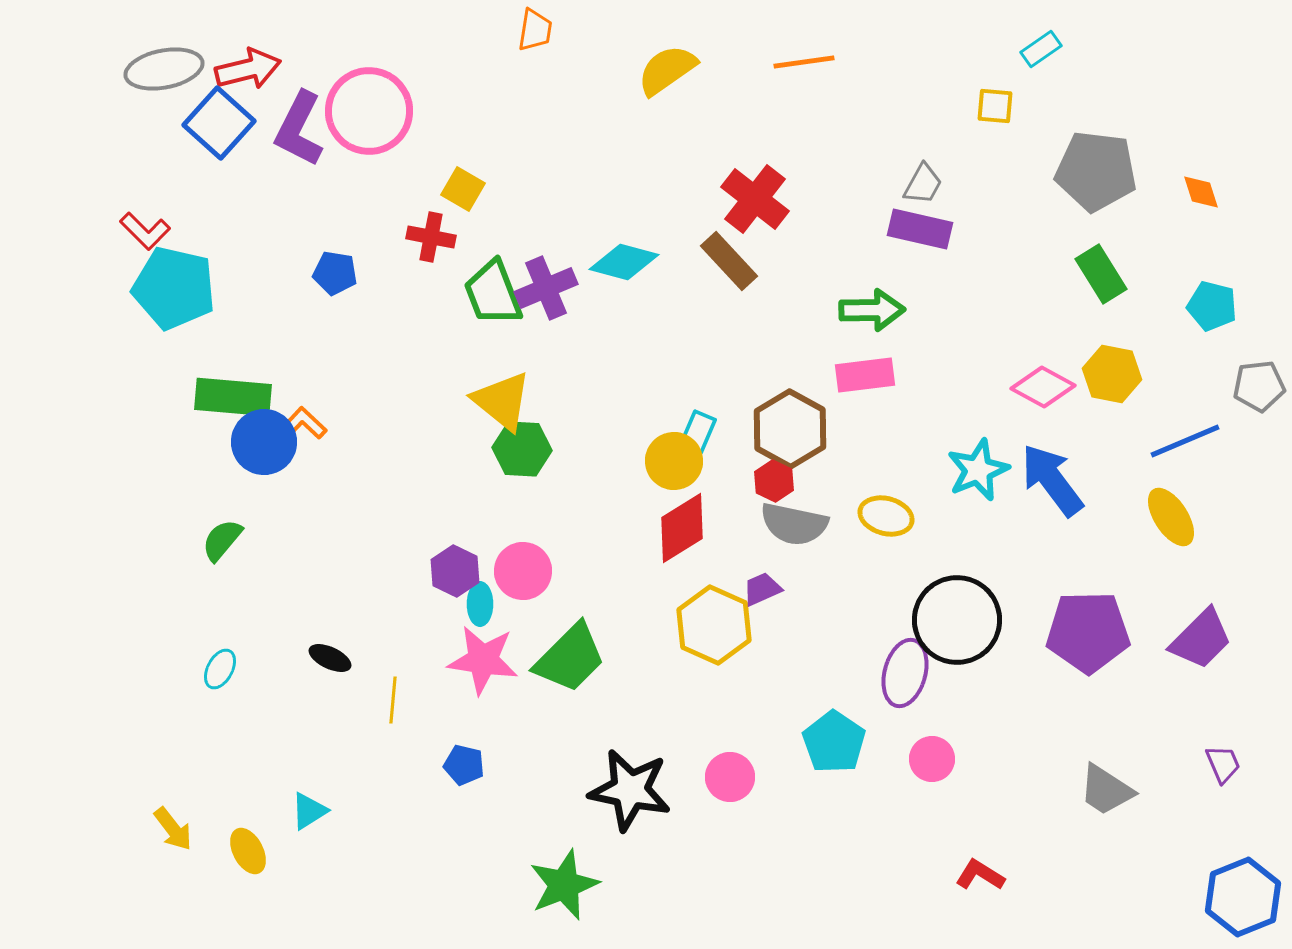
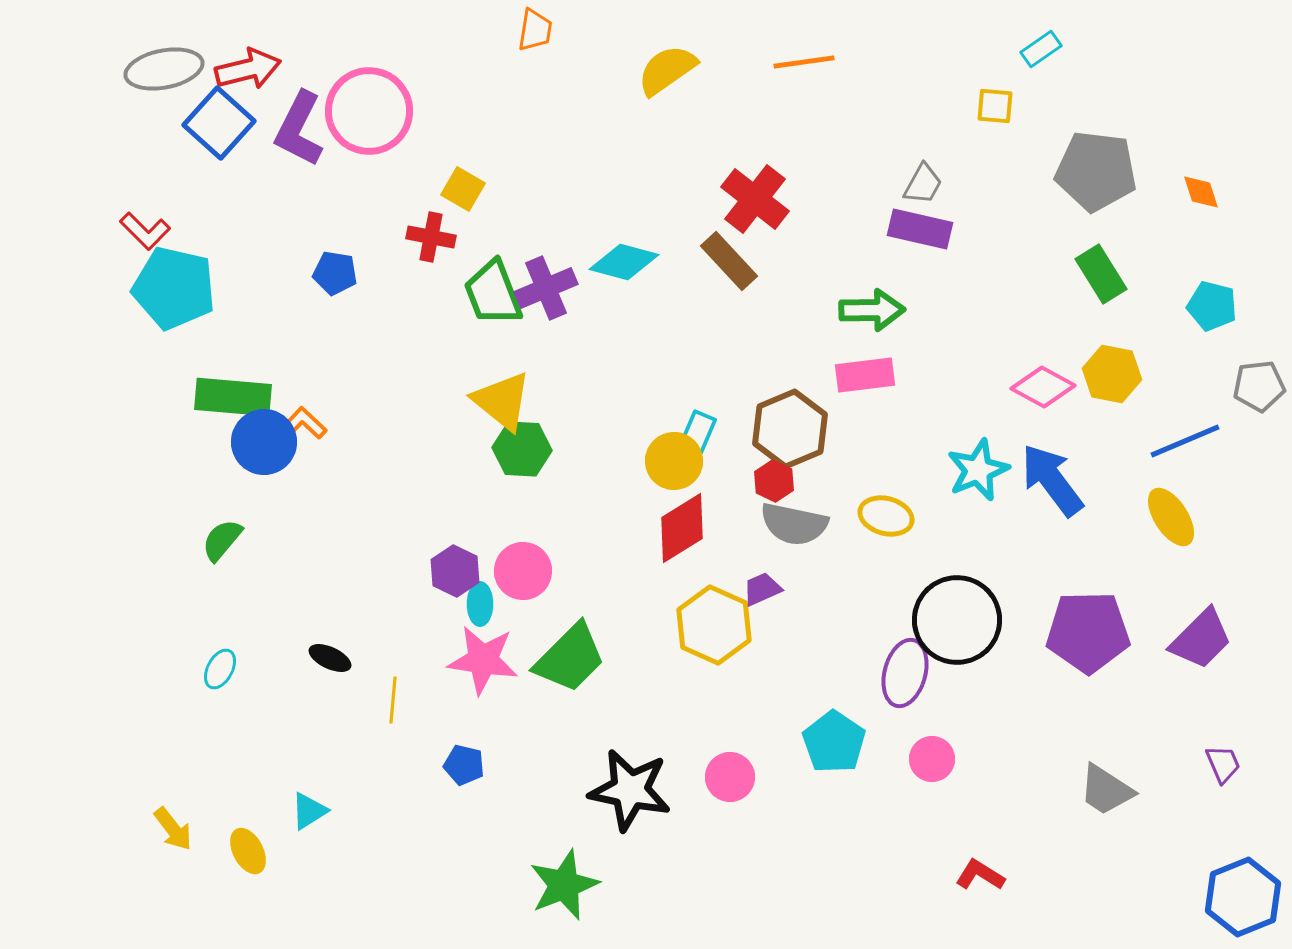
brown hexagon at (790, 429): rotated 8 degrees clockwise
